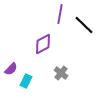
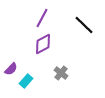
purple line: moved 18 px left, 4 px down; rotated 18 degrees clockwise
cyan rectangle: rotated 16 degrees clockwise
